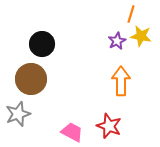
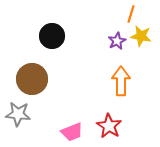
black circle: moved 10 px right, 8 px up
brown circle: moved 1 px right
gray star: rotated 25 degrees clockwise
red star: rotated 10 degrees clockwise
pink trapezoid: rotated 130 degrees clockwise
